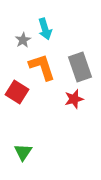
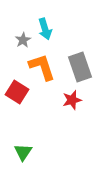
red star: moved 2 px left, 1 px down
